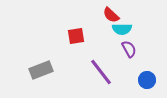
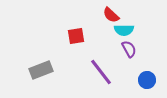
cyan semicircle: moved 2 px right, 1 px down
